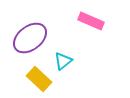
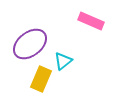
purple ellipse: moved 6 px down
yellow rectangle: moved 2 px right; rotated 70 degrees clockwise
